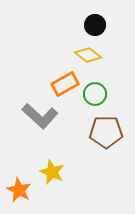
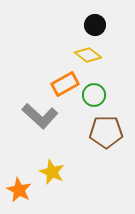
green circle: moved 1 px left, 1 px down
